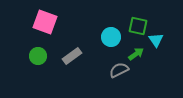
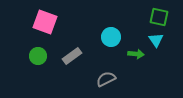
green square: moved 21 px right, 9 px up
green arrow: rotated 42 degrees clockwise
gray semicircle: moved 13 px left, 9 px down
